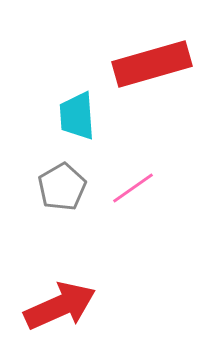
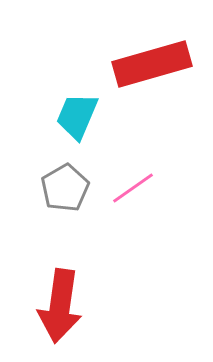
cyan trapezoid: rotated 27 degrees clockwise
gray pentagon: moved 3 px right, 1 px down
red arrow: rotated 122 degrees clockwise
